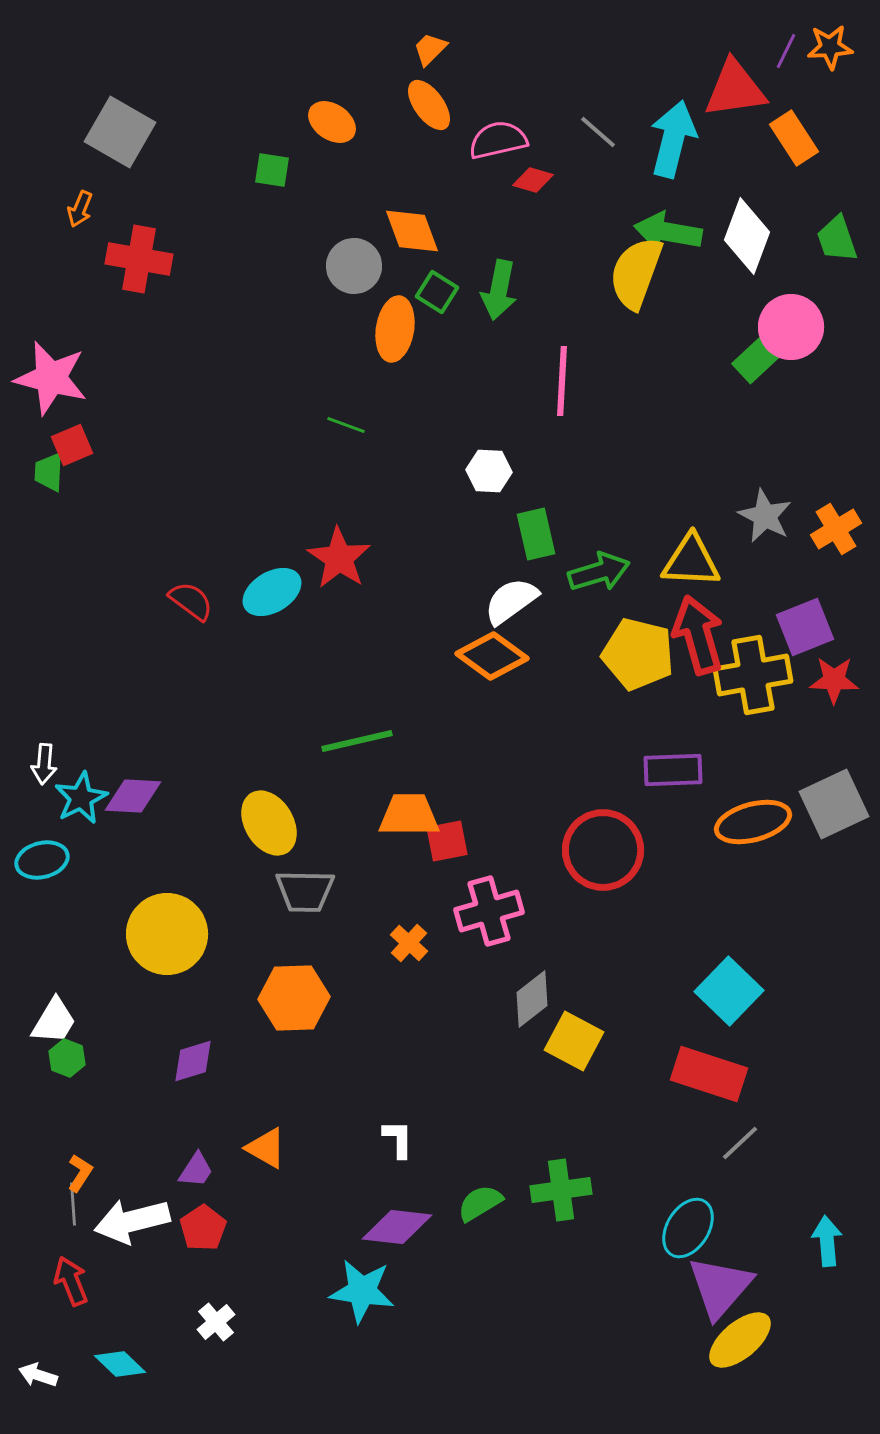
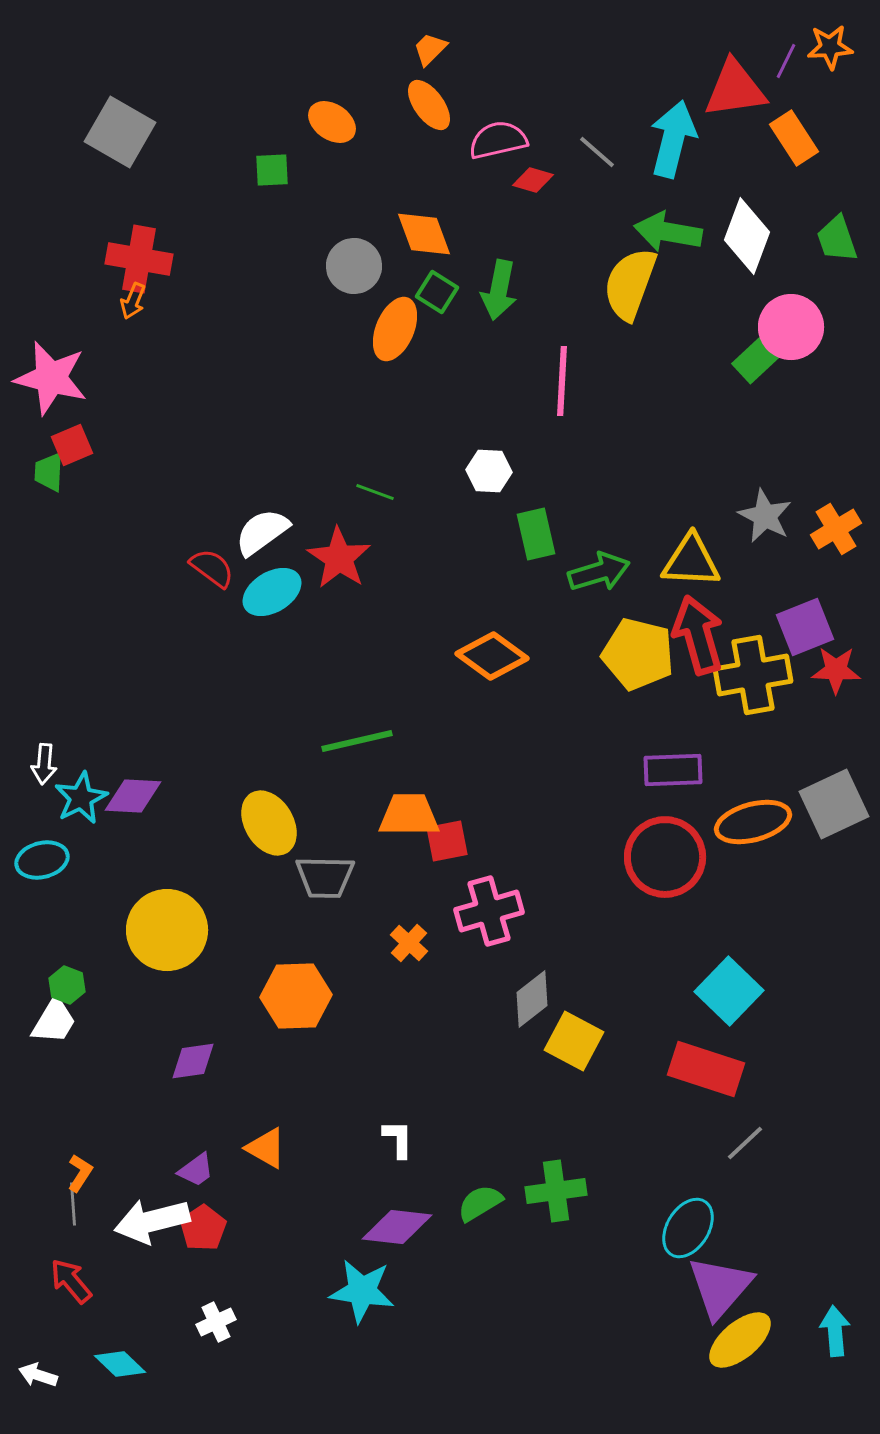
purple line at (786, 51): moved 10 px down
gray line at (598, 132): moved 1 px left, 20 px down
green square at (272, 170): rotated 12 degrees counterclockwise
orange arrow at (80, 209): moved 53 px right, 92 px down
orange diamond at (412, 231): moved 12 px right, 3 px down
yellow semicircle at (636, 273): moved 6 px left, 11 px down
orange ellipse at (395, 329): rotated 14 degrees clockwise
green line at (346, 425): moved 29 px right, 67 px down
red semicircle at (191, 601): moved 21 px right, 33 px up
white semicircle at (511, 601): moved 249 px left, 69 px up
red star at (834, 680): moved 2 px right, 10 px up
red circle at (603, 850): moved 62 px right, 7 px down
gray trapezoid at (305, 891): moved 20 px right, 14 px up
yellow circle at (167, 934): moved 4 px up
orange hexagon at (294, 998): moved 2 px right, 2 px up
green hexagon at (67, 1058): moved 73 px up
purple diamond at (193, 1061): rotated 9 degrees clockwise
red rectangle at (709, 1074): moved 3 px left, 5 px up
gray line at (740, 1143): moved 5 px right
purple trapezoid at (196, 1170): rotated 21 degrees clockwise
green cross at (561, 1190): moved 5 px left, 1 px down
white arrow at (132, 1221): moved 20 px right
cyan arrow at (827, 1241): moved 8 px right, 90 px down
red arrow at (71, 1281): rotated 18 degrees counterclockwise
white cross at (216, 1322): rotated 15 degrees clockwise
